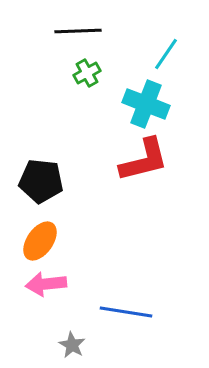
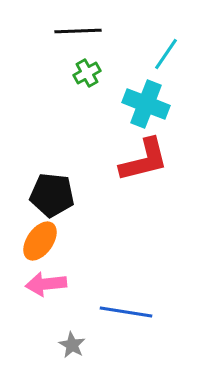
black pentagon: moved 11 px right, 14 px down
